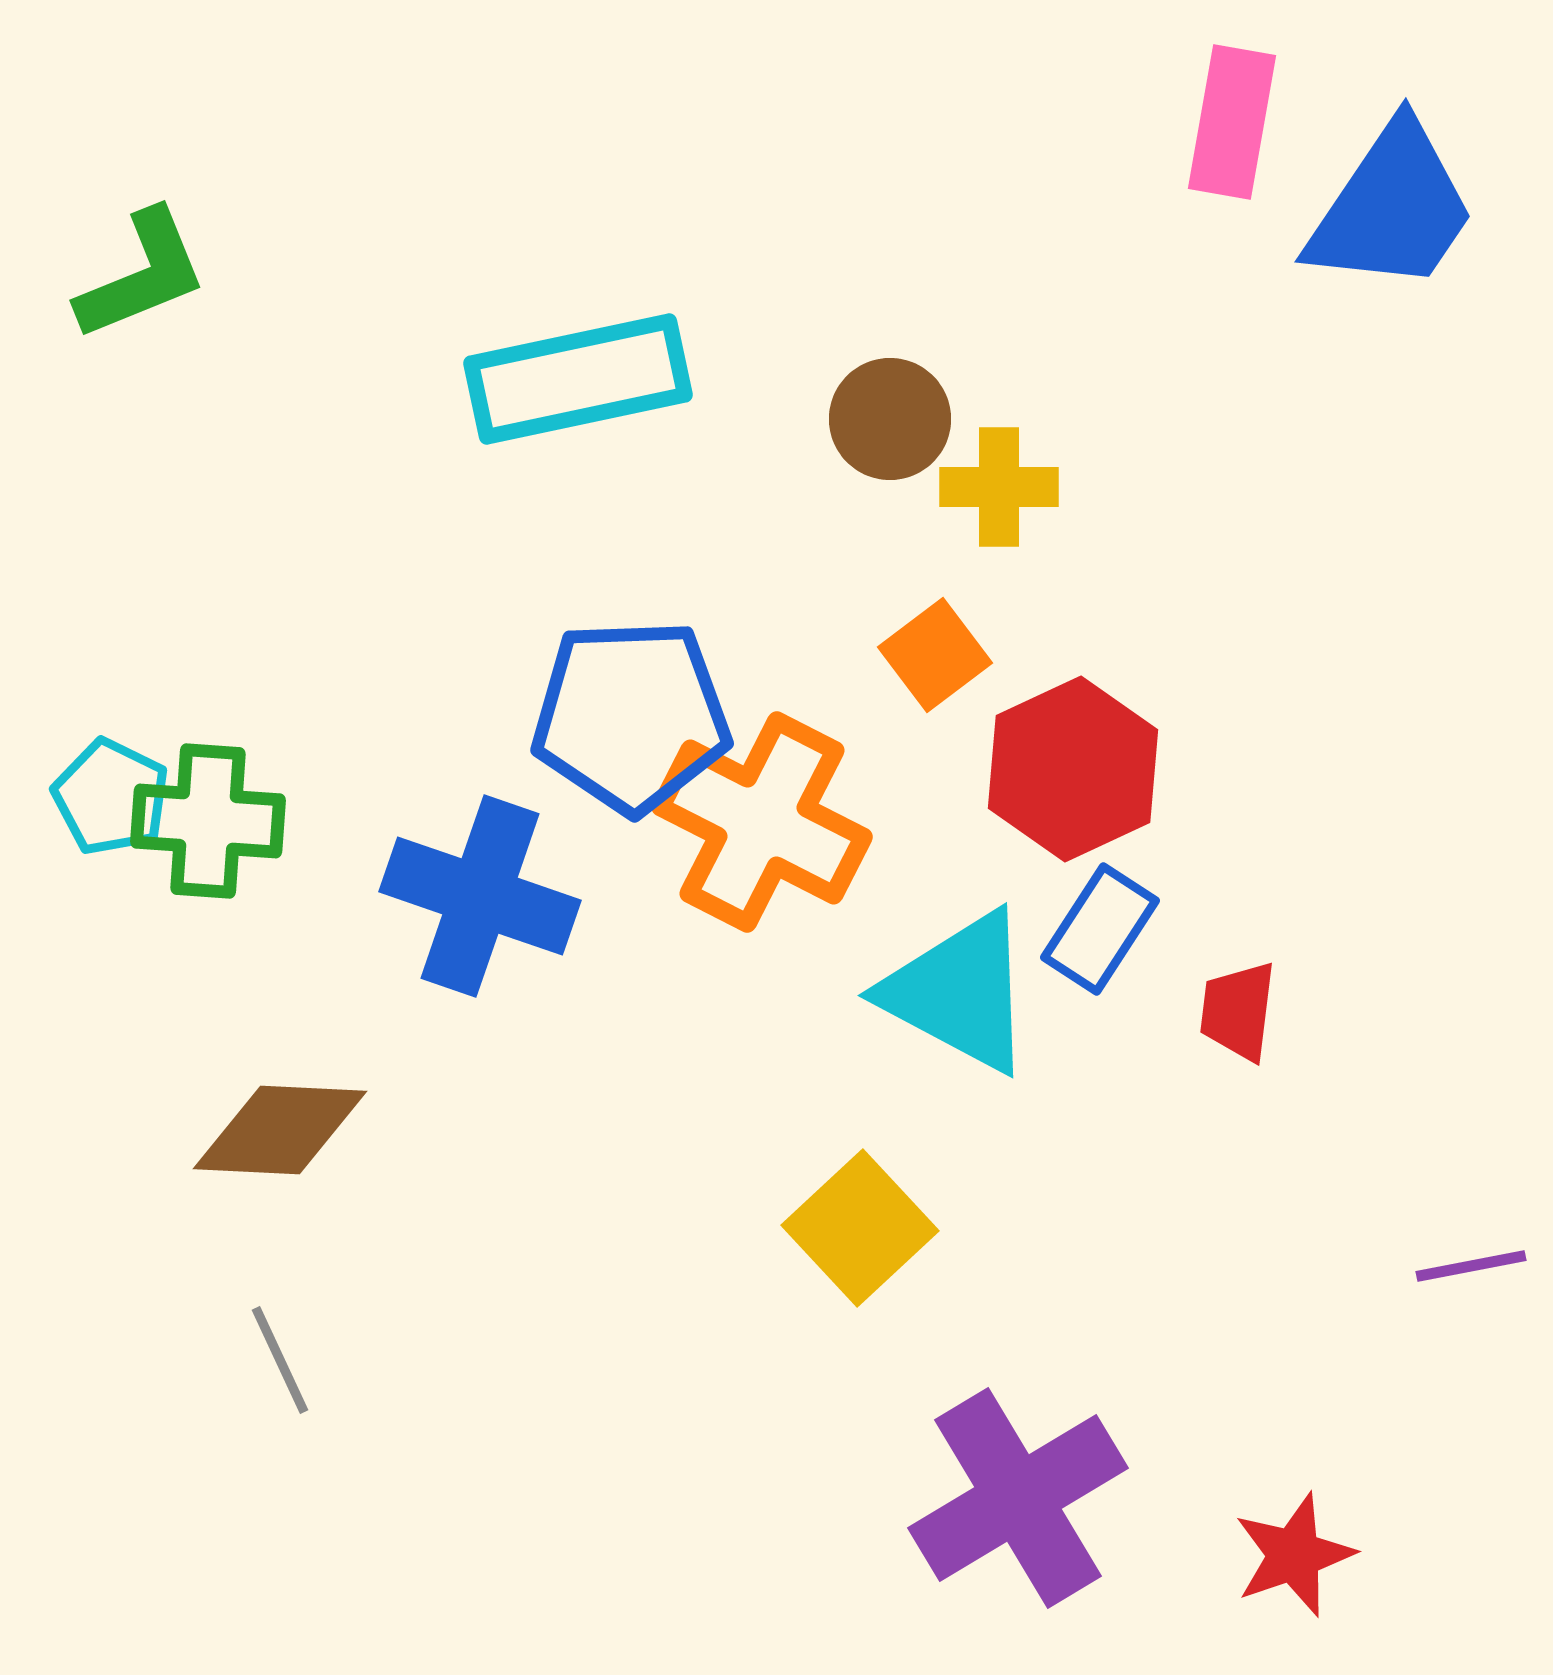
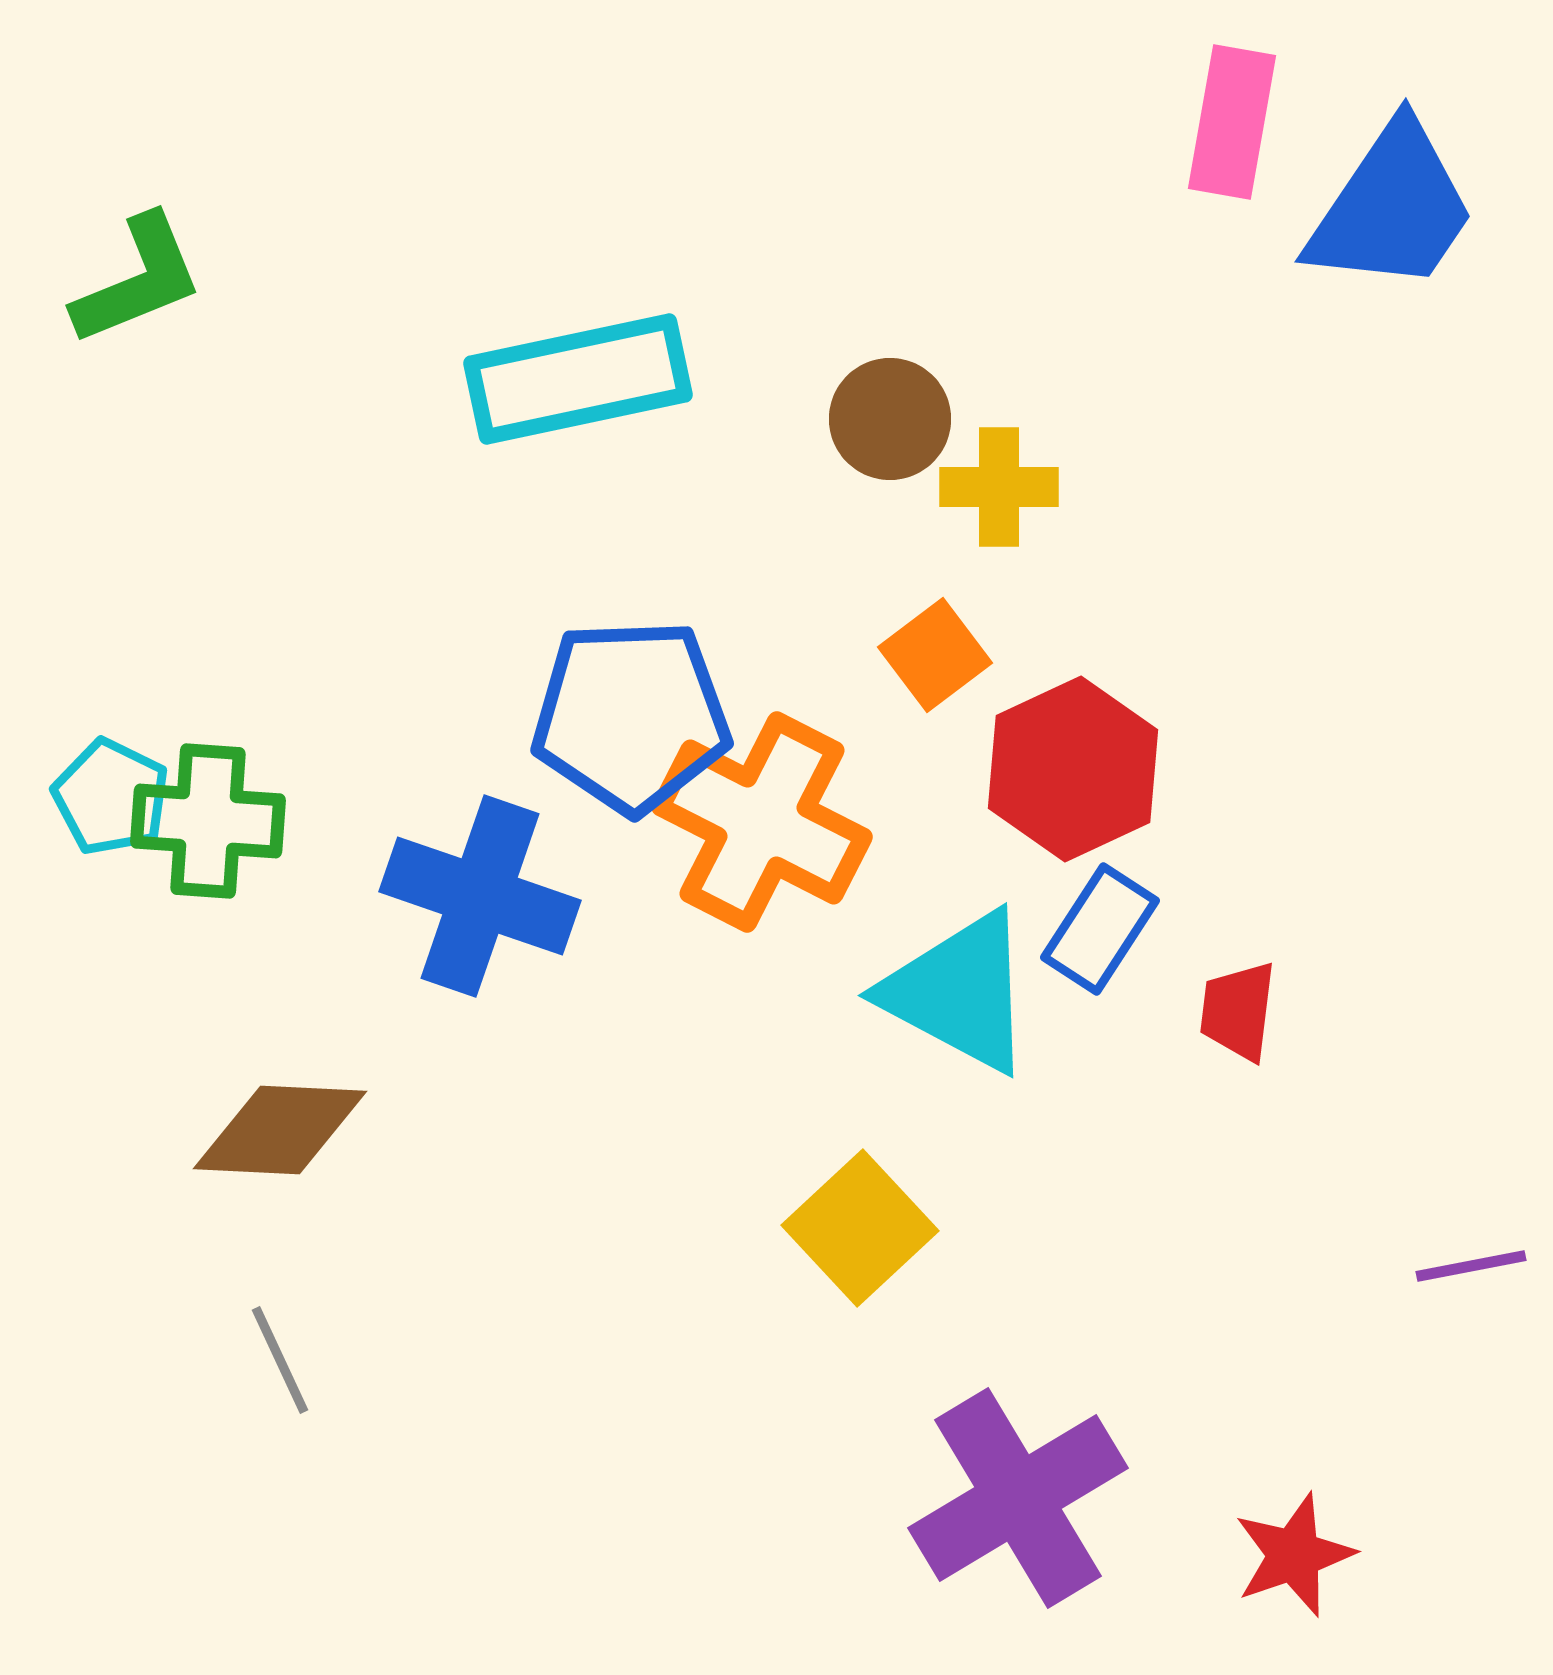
green L-shape: moved 4 px left, 5 px down
